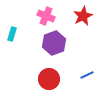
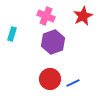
purple hexagon: moved 1 px left, 1 px up
blue line: moved 14 px left, 8 px down
red circle: moved 1 px right
